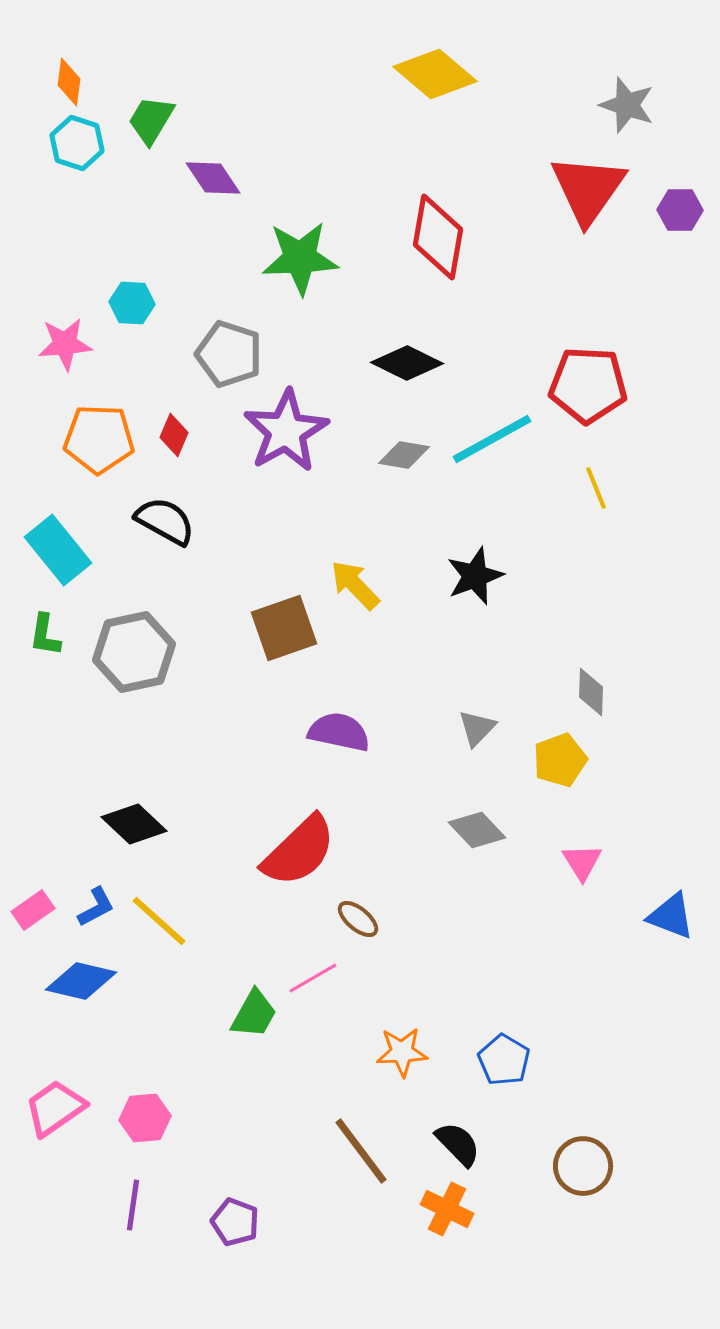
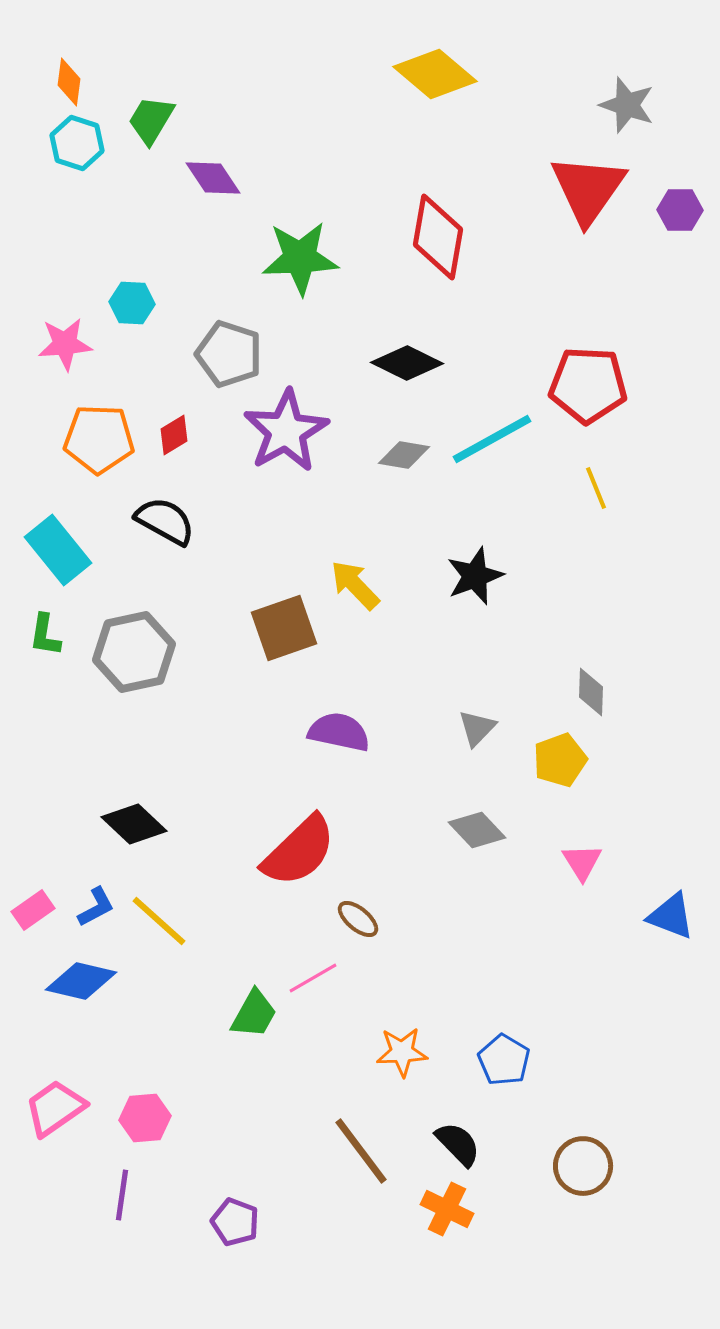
red diamond at (174, 435): rotated 36 degrees clockwise
purple line at (133, 1205): moved 11 px left, 10 px up
